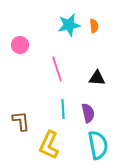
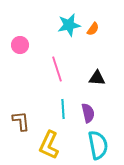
orange semicircle: moved 1 px left, 3 px down; rotated 40 degrees clockwise
